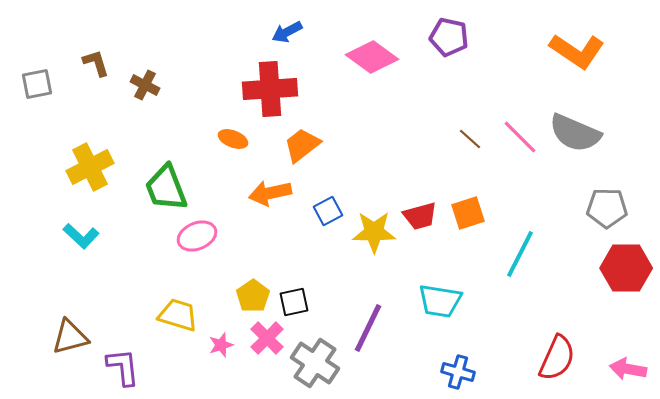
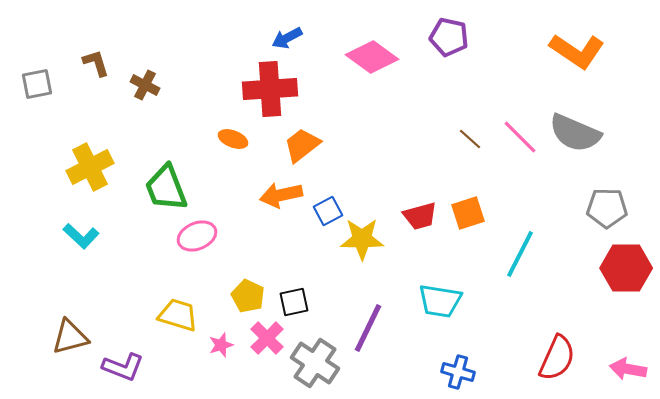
blue arrow: moved 6 px down
orange arrow: moved 11 px right, 2 px down
yellow star: moved 12 px left, 7 px down
yellow pentagon: moved 5 px left; rotated 12 degrees counterclockwise
purple L-shape: rotated 117 degrees clockwise
